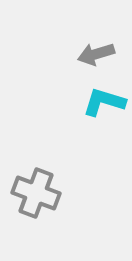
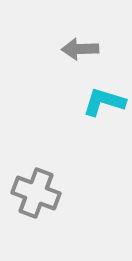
gray arrow: moved 16 px left, 5 px up; rotated 15 degrees clockwise
